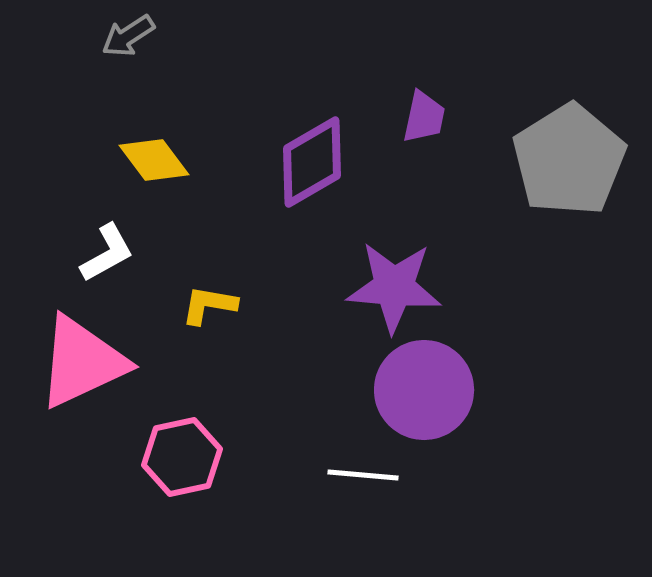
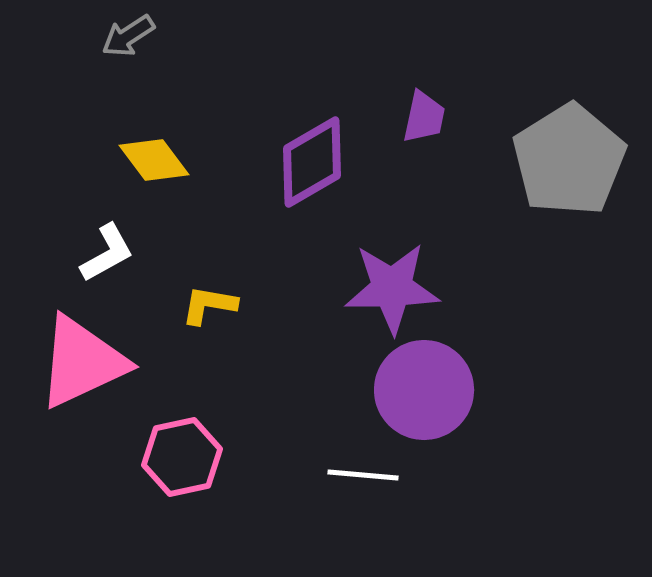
purple star: moved 2 px left, 1 px down; rotated 6 degrees counterclockwise
